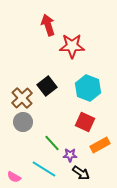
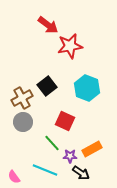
red arrow: rotated 145 degrees clockwise
red star: moved 2 px left; rotated 10 degrees counterclockwise
cyan hexagon: moved 1 px left
brown cross: rotated 15 degrees clockwise
red square: moved 20 px left, 1 px up
orange rectangle: moved 8 px left, 4 px down
purple star: moved 1 px down
cyan line: moved 1 px right, 1 px down; rotated 10 degrees counterclockwise
pink semicircle: rotated 24 degrees clockwise
